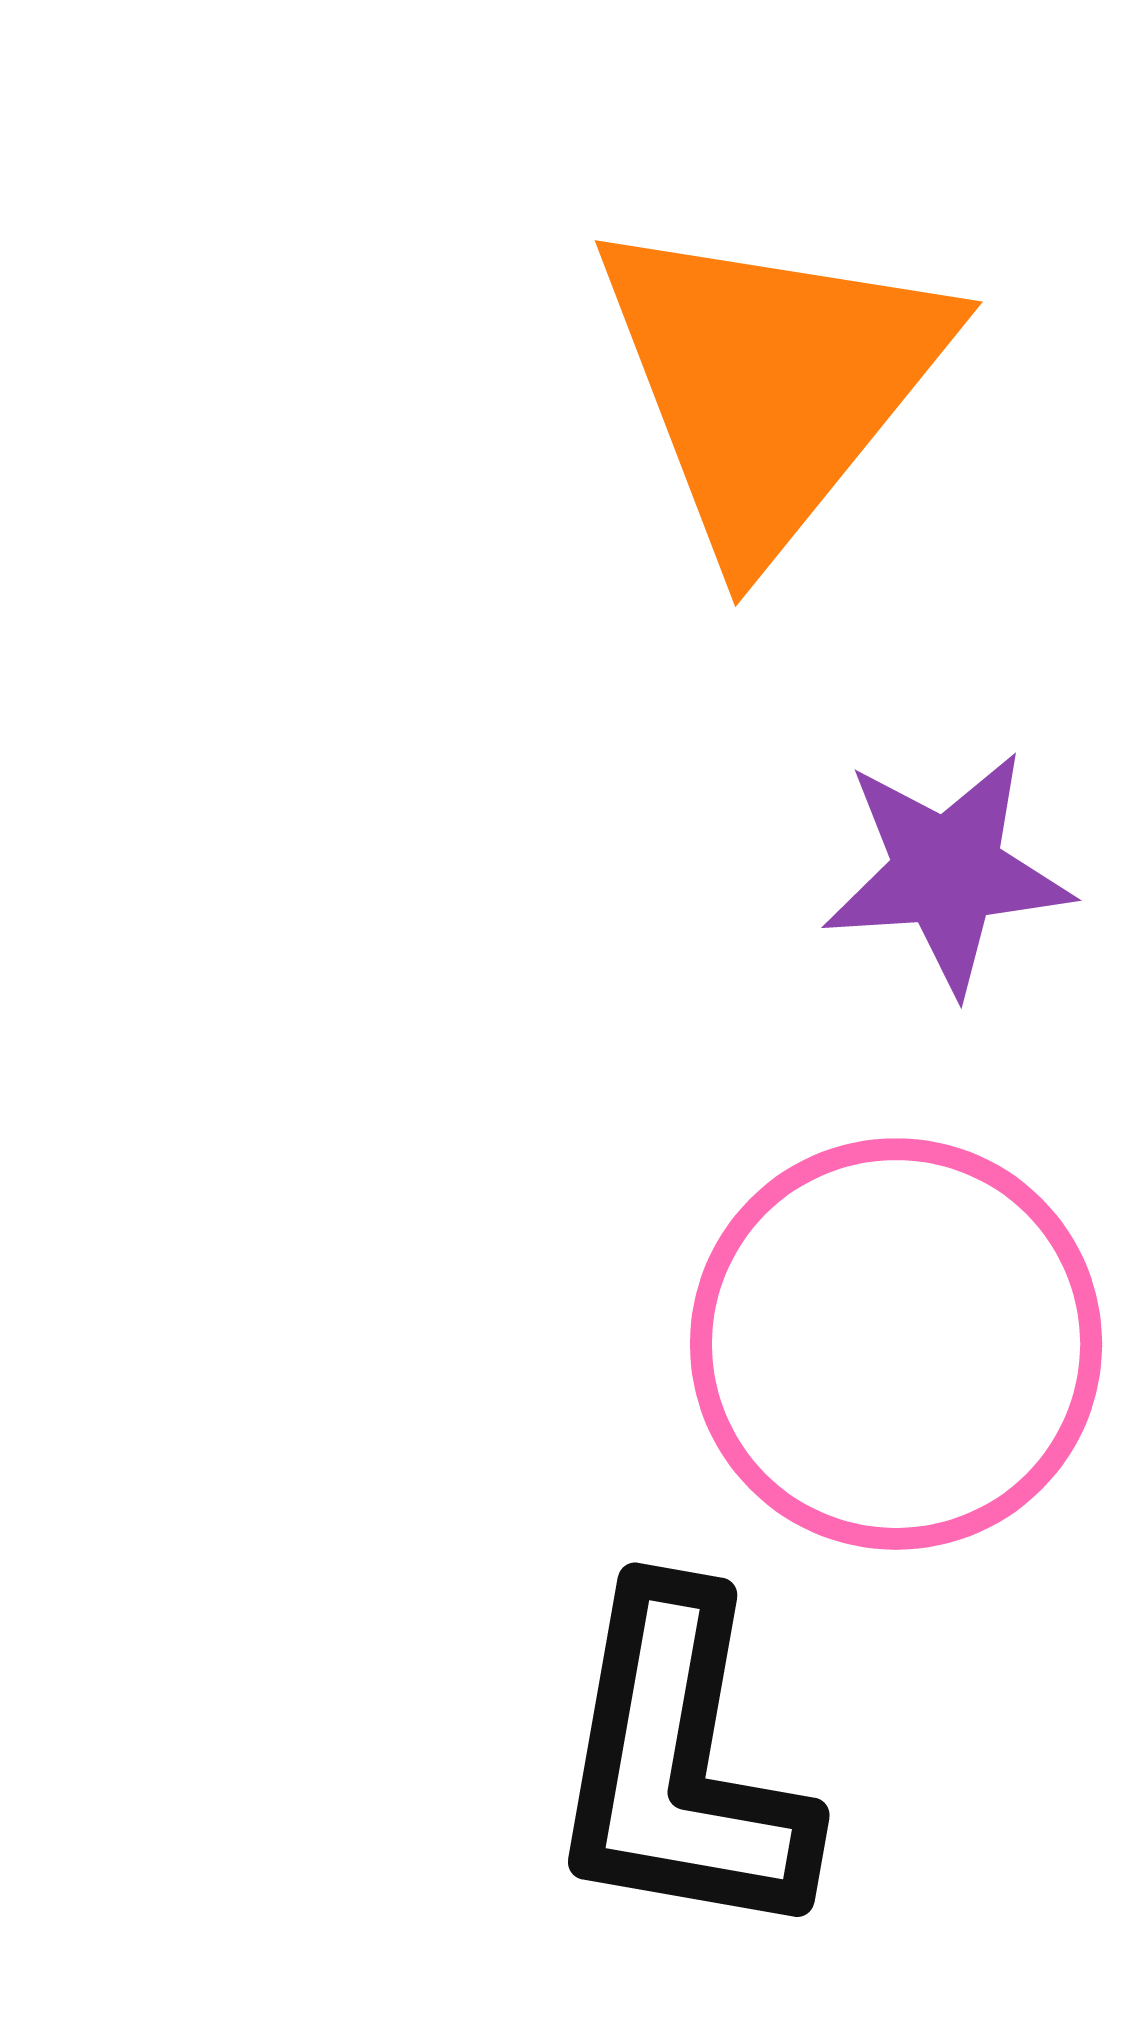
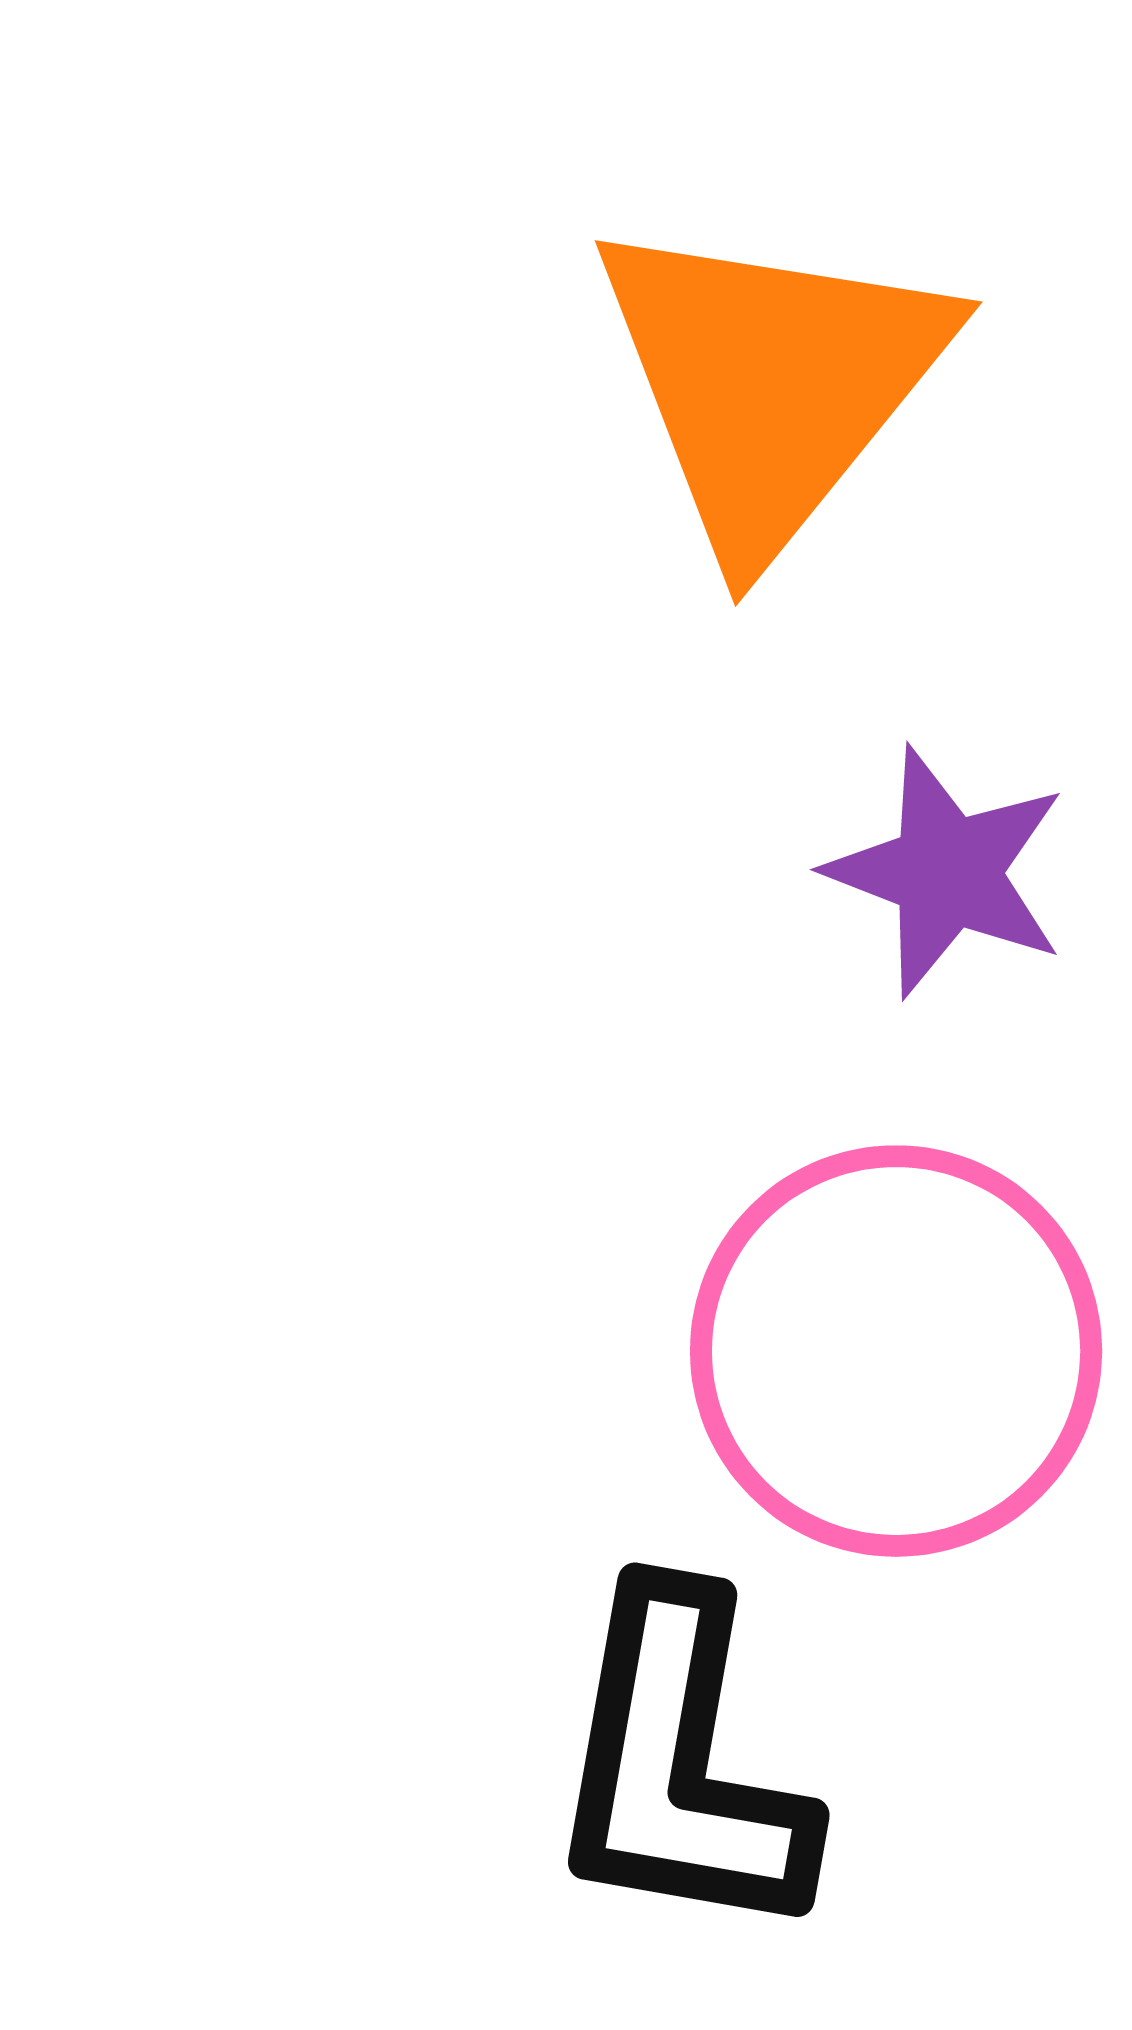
purple star: rotated 25 degrees clockwise
pink circle: moved 7 px down
